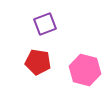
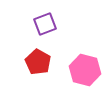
red pentagon: rotated 20 degrees clockwise
